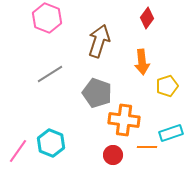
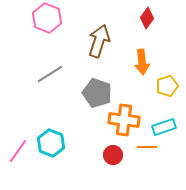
cyan rectangle: moved 7 px left, 6 px up
